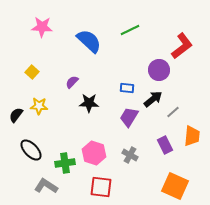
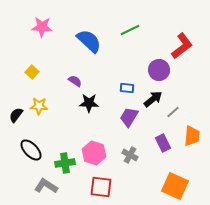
purple semicircle: moved 3 px right, 1 px up; rotated 80 degrees clockwise
purple rectangle: moved 2 px left, 2 px up
